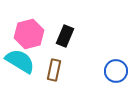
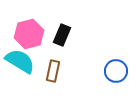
black rectangle: moved 3 px left, 1 px up
brown rectangle: moved 1 px left, 1 px down
